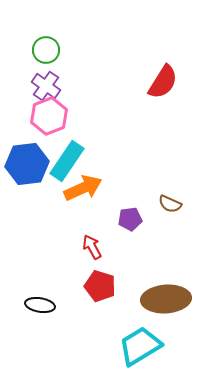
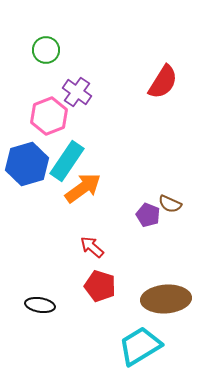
purple cross: moved 31 px right, 6 px down
blue hexagon: rotated 9 degrees counterclockwise
orange arrow: rotated 12 degrees counterclockwise
purple pentagon: moved 18 px right, 4 px up; rotated 30 degrees clockwise
red arrow: rotated 20 degrees counterclockwise
